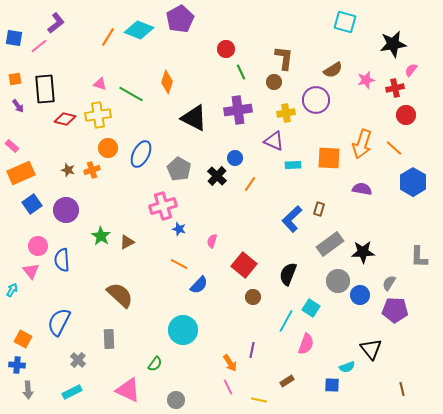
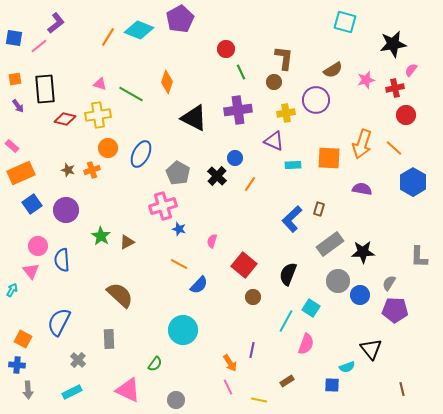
gray pentagon at (179, 169): moved 1 px left, 4 px down
